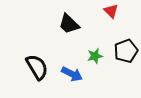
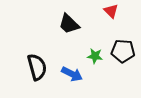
black pentagon: moved 3 px left; rotated 25 degrees clockwise
green star: rotated 21 degrees clockwise
black semicircle: rotated 16 degrees clockwise
